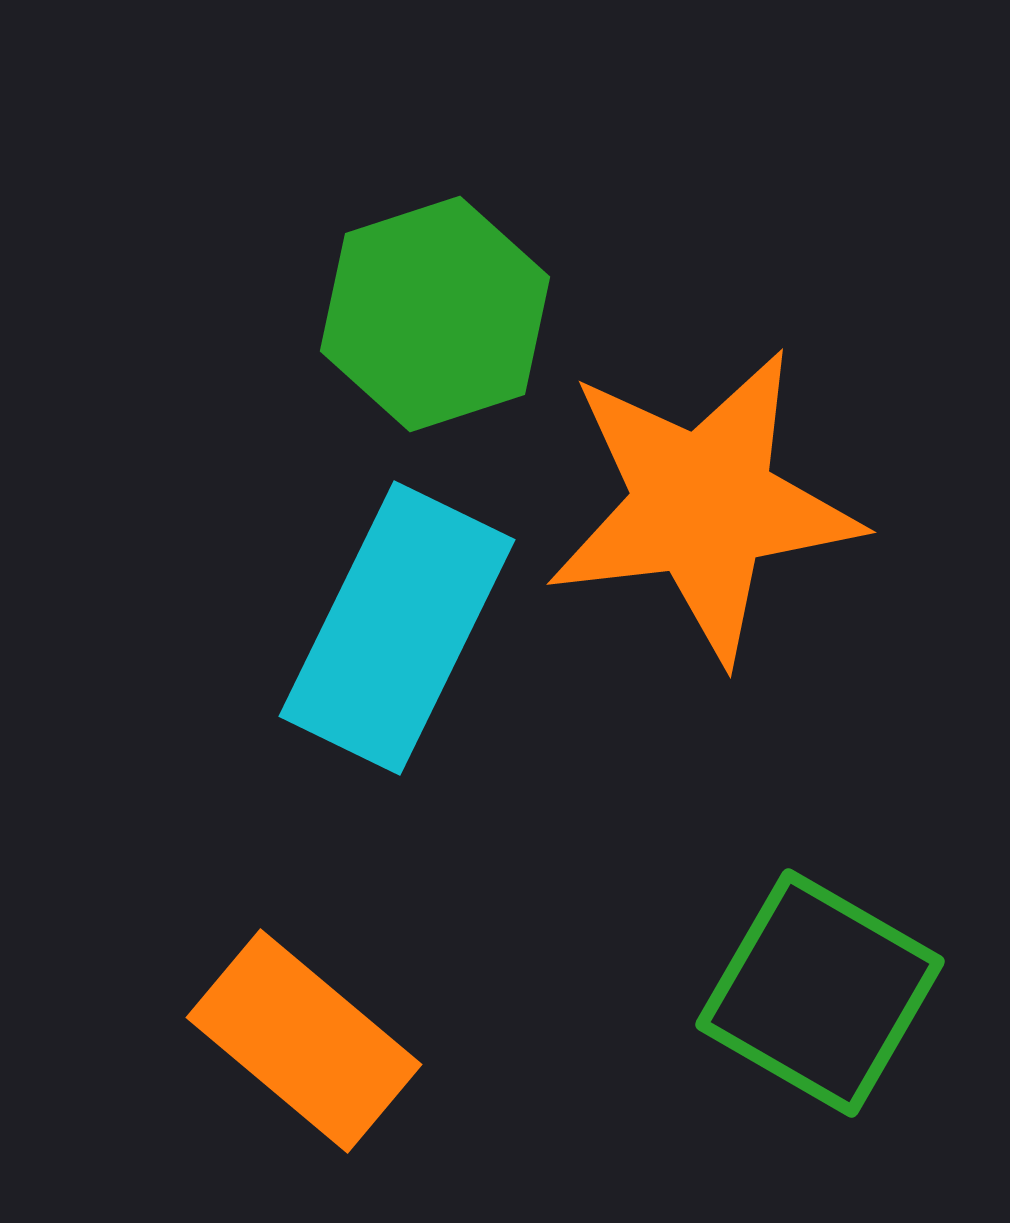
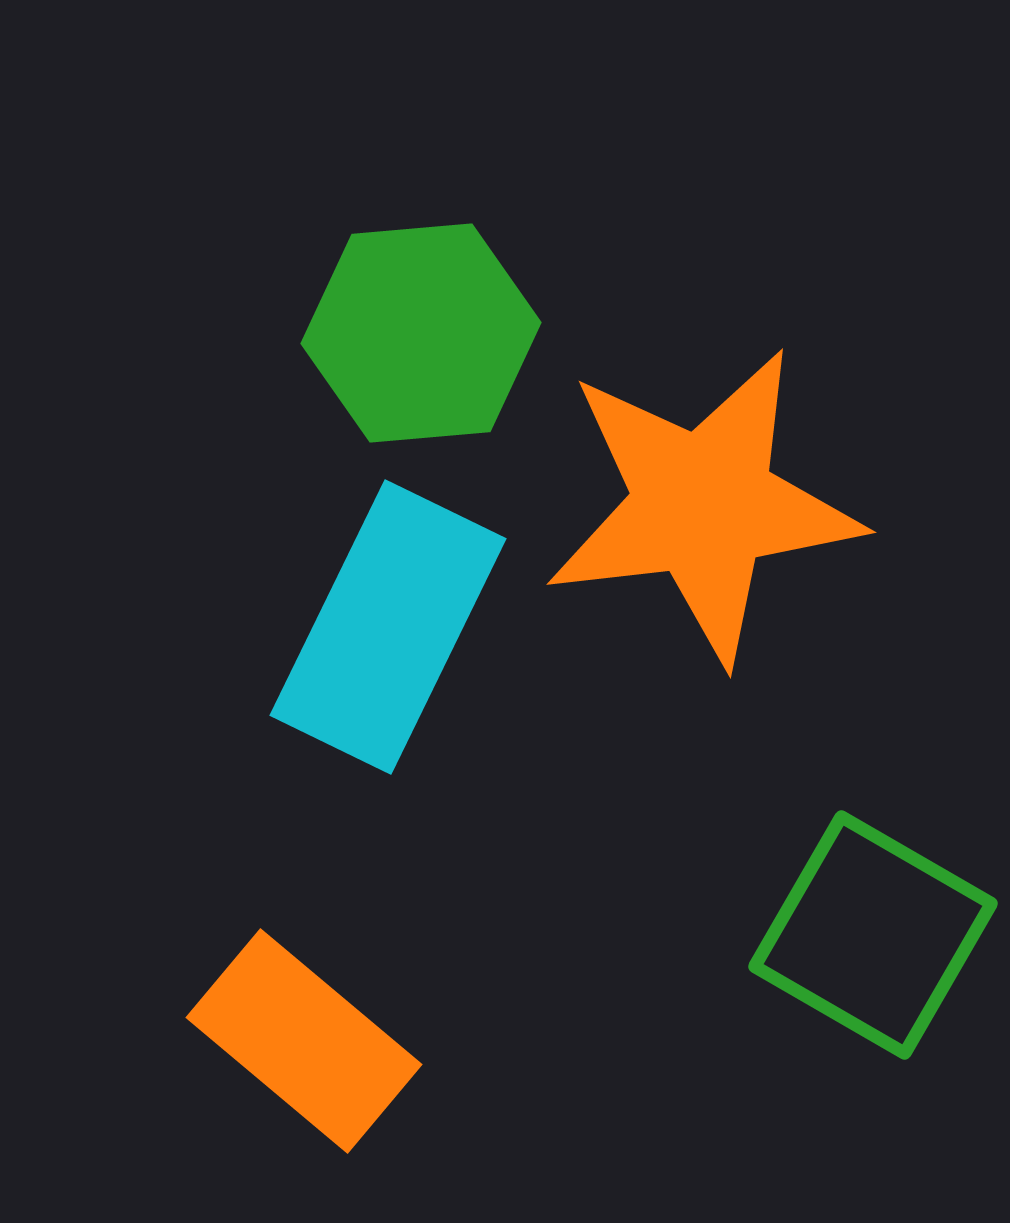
green hexagon: moved 14 px left, 19 px down; rotated 13 degrees clockwise
cyan rectangle: moved 9 px left, 1 px up
green square: moved 53 px right, 58 px up
